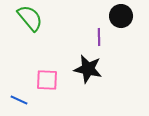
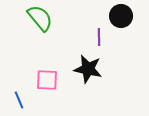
green semicircle: moved 10 px right
blue line: rotated 42 degrees clockwise
